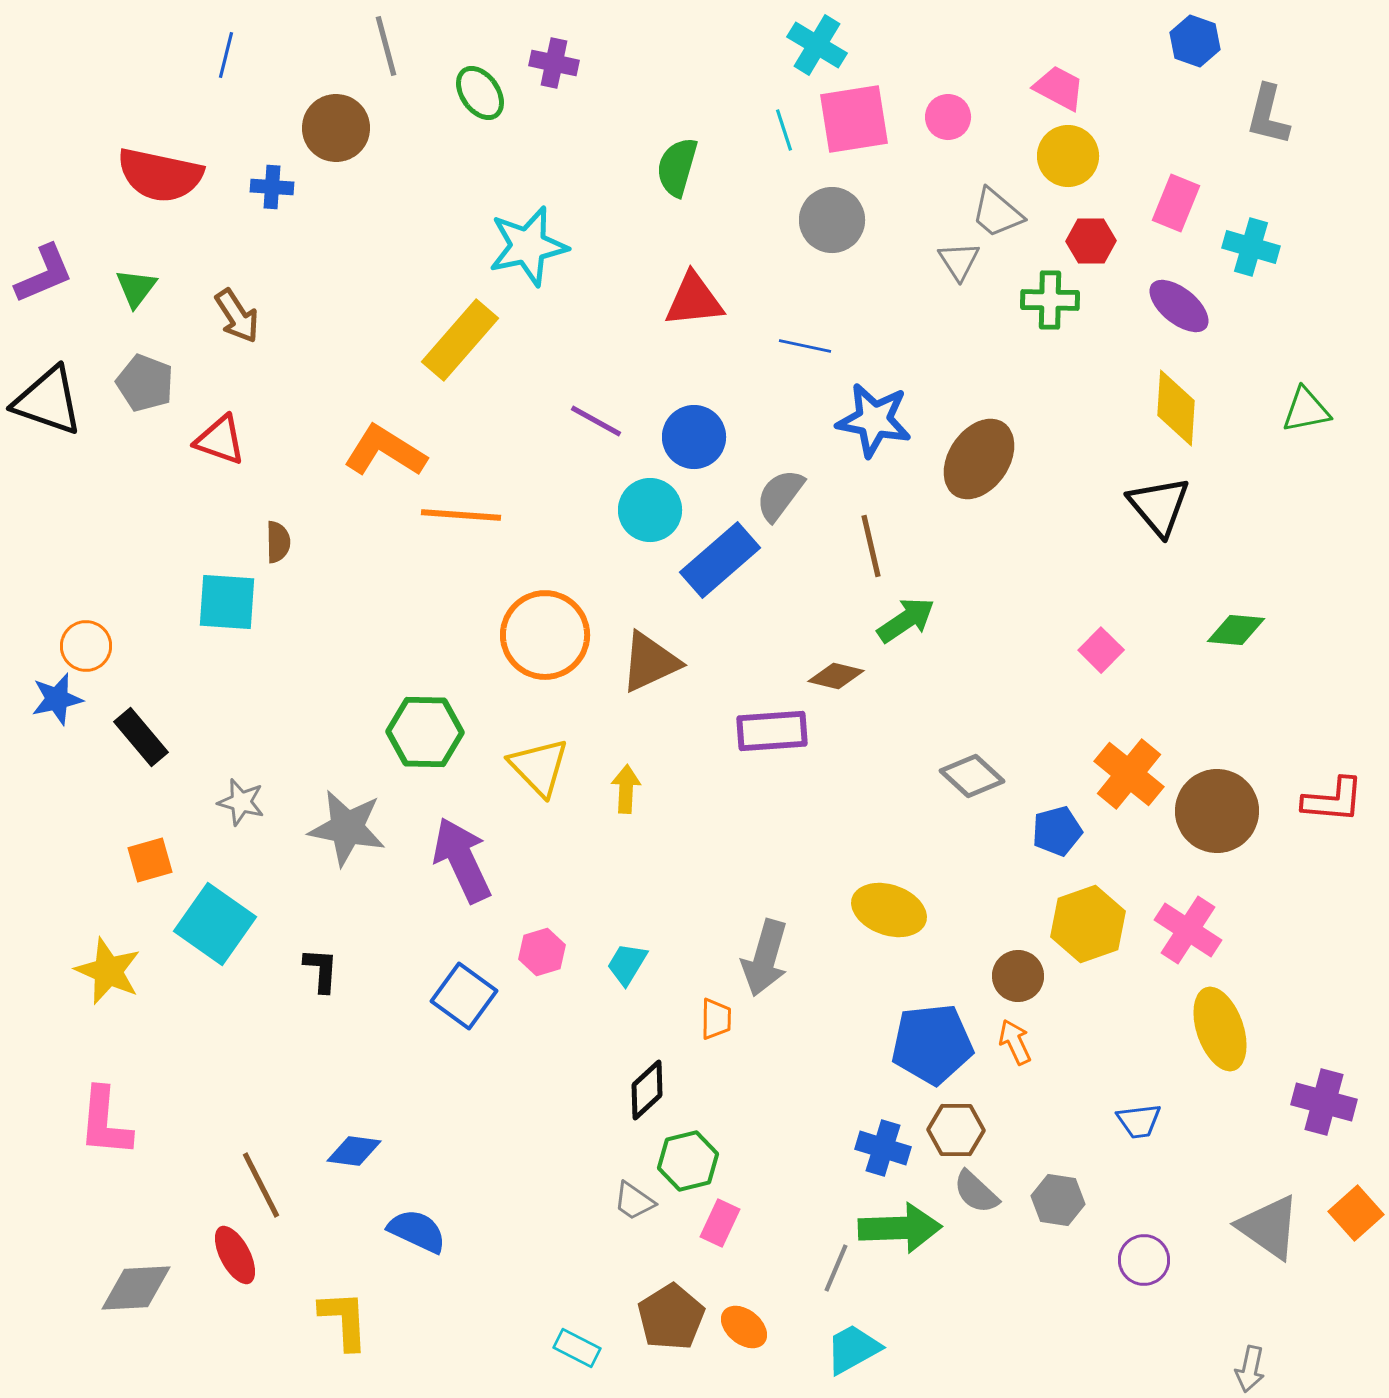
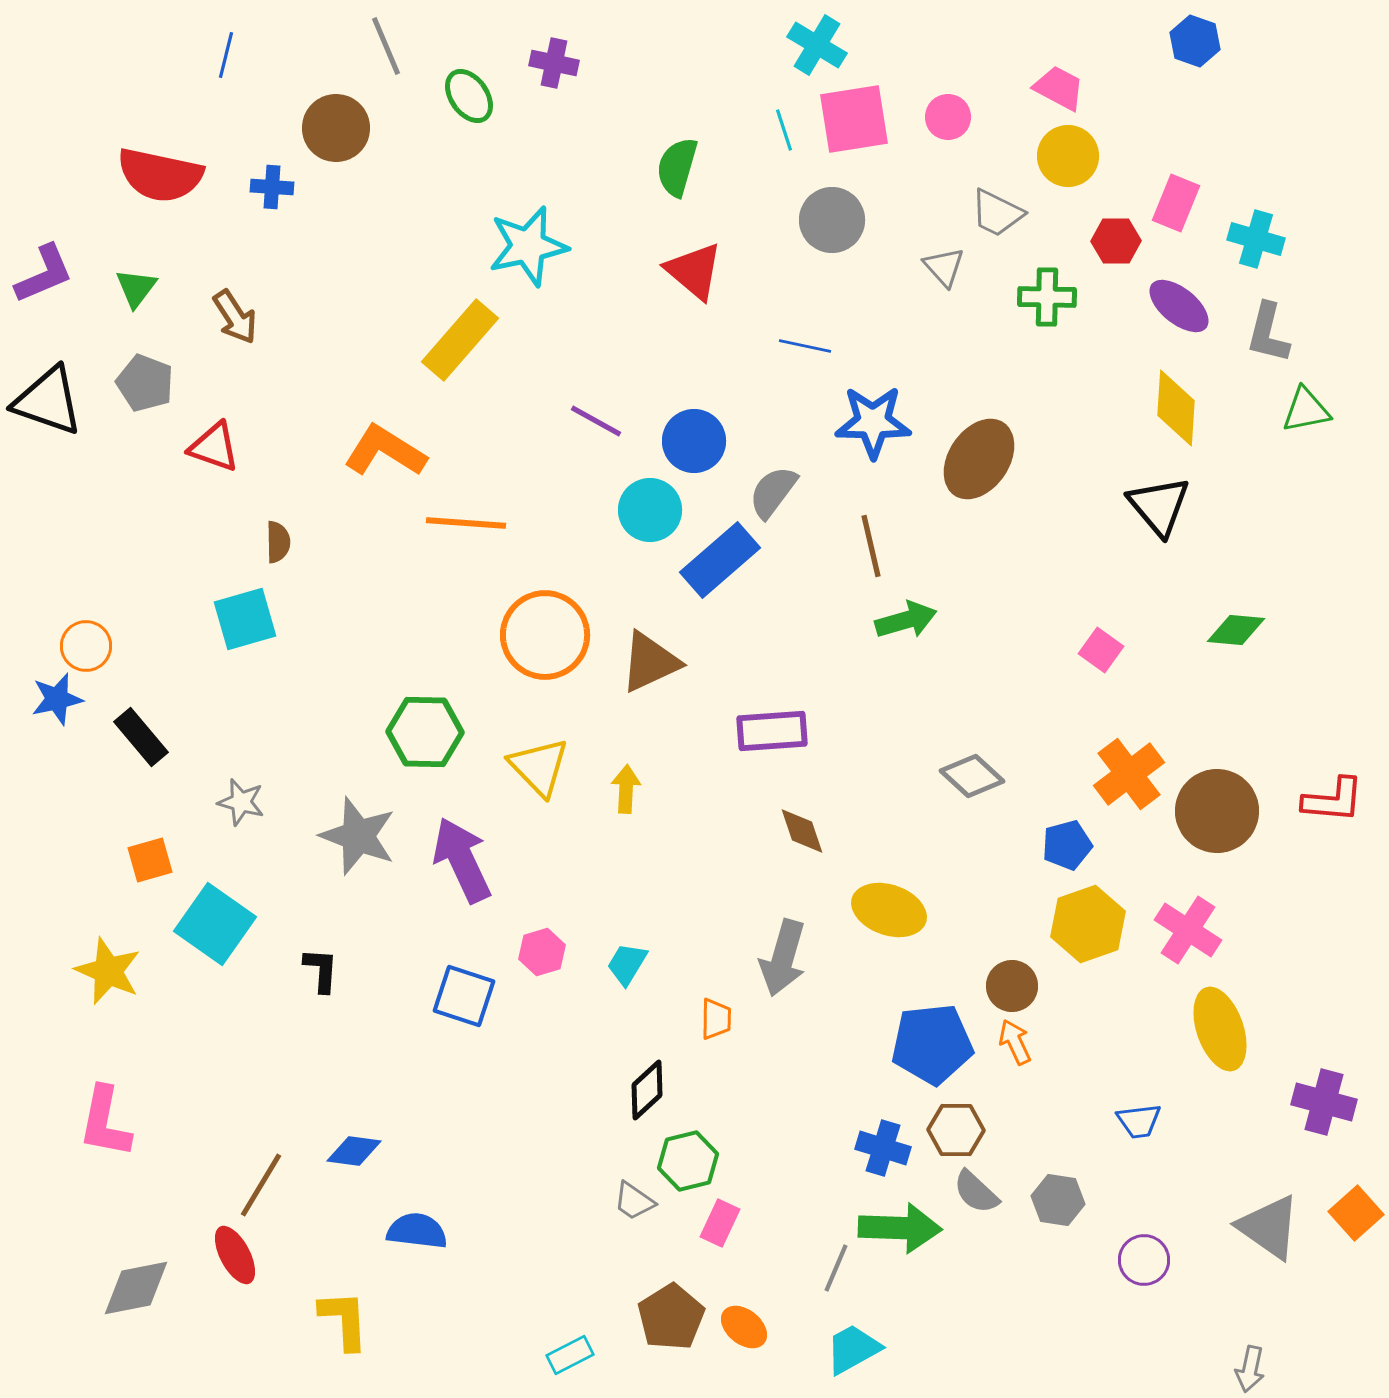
gray line at (386, 46): rotated 8 degrees counterclockwise
green ellipse at (480, 93): moved 11 px left, 3 px down
gray L-shape at (1268, 115): moved 218 px down
gray trapezoid at (997, 213): rotated 14 degrees counterclockwise
red hexagon at (1091, 241): moved 25 px right
cyan cross at (1251, 247): moved 5 px right, 8 px up
gray triangle at (959, 261): moved 15 px left, 6 px down; rotated 9 degrees counterclockwise
red triangle at (694, 300): moved 29 px up; rotated 46 degrees clockwise
green cross at (1050, 300): moved 3 px left, 3 px up
brown arrow at (237, 316): moved 2 px left, 1 px down
blue star at (874, 420): moved 1 px left, 2 px down; rotated 10 degrees counterclockwise
blue circle at (694, 437): moved 4 px down
red triangle at (220, 440): moved 6 px left, 7 px down
gray semicircle at (780, 495): moved 7 px left, 3 px up
orange line at (461, 515): moved 5 px right, 8 px down
cyan square at (227, 602): moved 18 px right, 17 px down; rotated 20 degrees counterclockwise
green arrow at (906, 620): rotated 18 degrees clockwise
pink square at (1101, 650): rotated 9 degrees counterclockwise
brown diamond at (836, 676): moved 34 px left, 155 px down; rotated 58 degrees clockwise
orange cross at (1129, 774): rotated 14 degrees clockwise
gray star at (347, 828): moved 11 px right, 8 px down; rotated 10 degrees clockwise
blue pentagon at (1057, 831): moved 10 px right, 14 px down
gray arrow at (765, 958): moved 18 px right
brown circle at (1018, 976): moved 6 px left, 10 px down
blue square at (464, 996): rotated 18 degrees counterclockwise
pink L-shape at (105, 1122): rotated 6 degrees clockwise
brown line at (261, 1185): rotated 58 degrees clockwise
green arrow at (900, 1228): rotated 4 degrees clockwise
blue semicircle at (417, 1231): rotated 18 degrees counterclockwise
gray diamond at (136, 1288): rotated 8 degrees counterclockwise
cyan rectangle at (577, 1348): moved 7 px left, 7 px down; rotated 54 degrees counterclockwise
